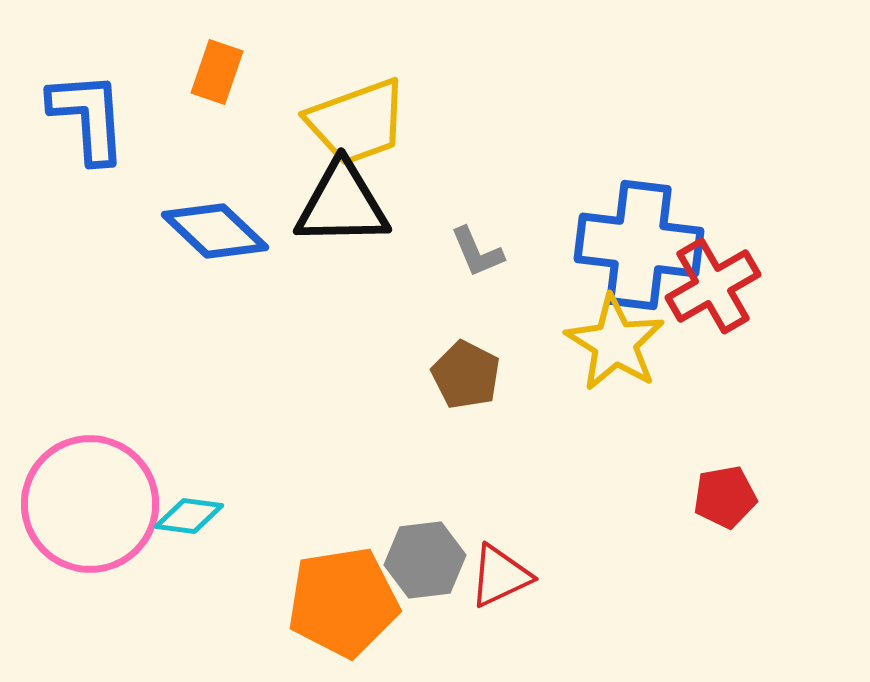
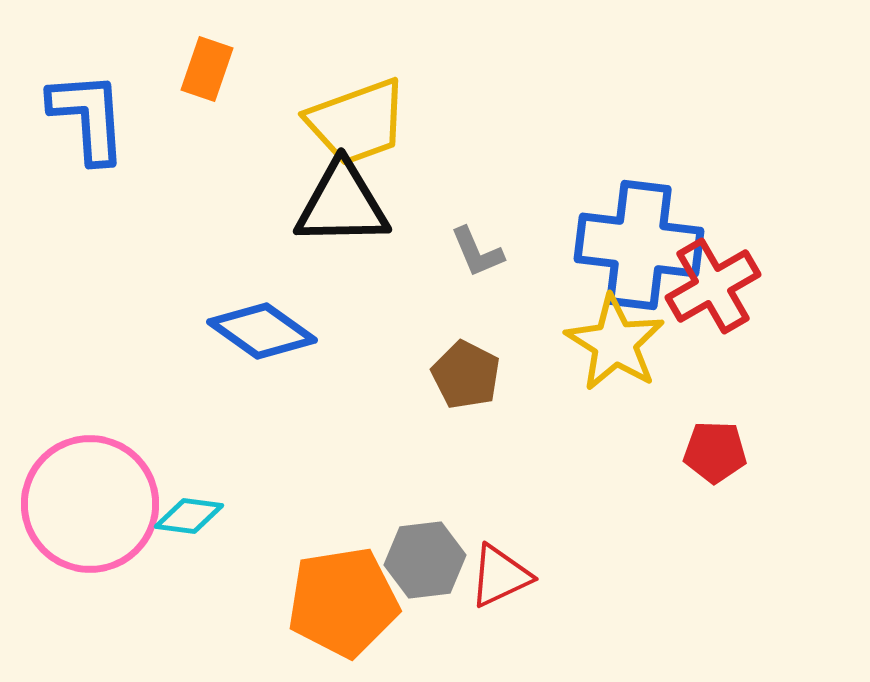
orange rectangle: moved 10 px left, 3 px up
blue diamond: moved 47 px right, 100 px down; rotated 8 degrees counterclockwise
red pentagon: moved 10 px left, 45 px up; rotated 12 degrees clockwise
